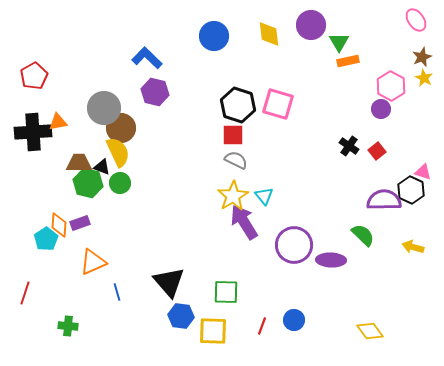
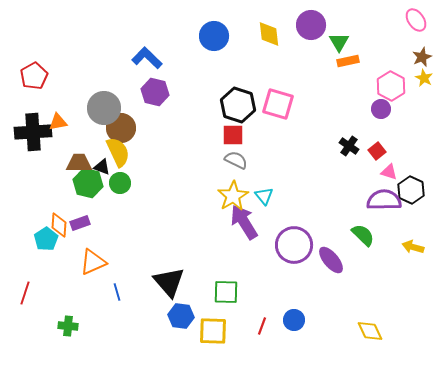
pink triangle at (423, 172): moved 34 px left
purple ellipse at (331, 260): rotated 48 degrees clockwise
yellow diamond at (370, 331): rotated 12 degrees clockwise
